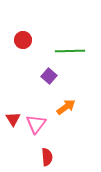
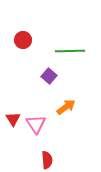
pink triangle: rotated 10 degrees counterclockwise
red semicircle: moved 3 px down
